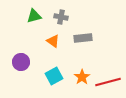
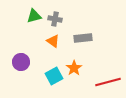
gray cross: moved 6 px left, 2 px down
orange star: moved 8 px left, 9 px up
